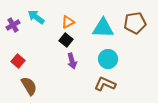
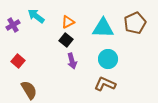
cyan arrow: moved 1 px up
brown pentagon: rotated 15 degrees counterclockwise
brown semicircle: moved 4 px down
